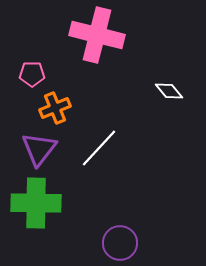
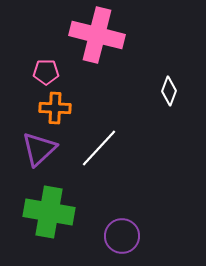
pink pentagon: moved 14 px right, 2 px up
white diamond: rotated 60 degrees clockwise
orange cross: rotated 24 degrees clockwise
purple triangle: rotated 9 degrees clockwise
green cross: moved 13 px right, 9 px down; rotated 9 degrees clockwise
purple circle: moved 2 px right, 7 px up
